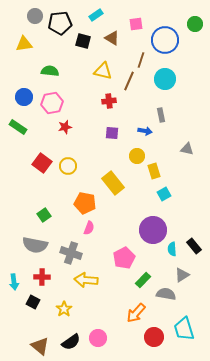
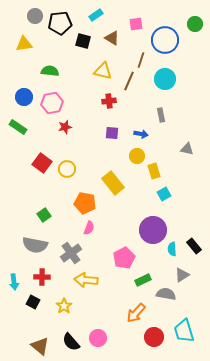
blue arrow at (145, 131): moved 4 px left, 3 px down
yellow circle at (68, 166): moved 1 px left, 3 px down
gray cross at (71, 253): rotated 35 degrees clockwise
green rectangle at (143, 280): rotated 21 degrees clockwise
yellow star at (64, 309): moved 3 px up
cyan trapezoid at (184, 329): moved 2 px down
black semicircle at (71, 342): rotated 84 degrees clockwise
